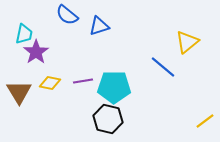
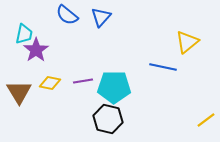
blue triangle: moved 2 px right, 9 px up; rotated 30 degrees counterclockwise
purple star: moved 2 px up
blue line: rotated 28 degrees counterclockwise
yellow line: moved 1 px right, 1 px up
